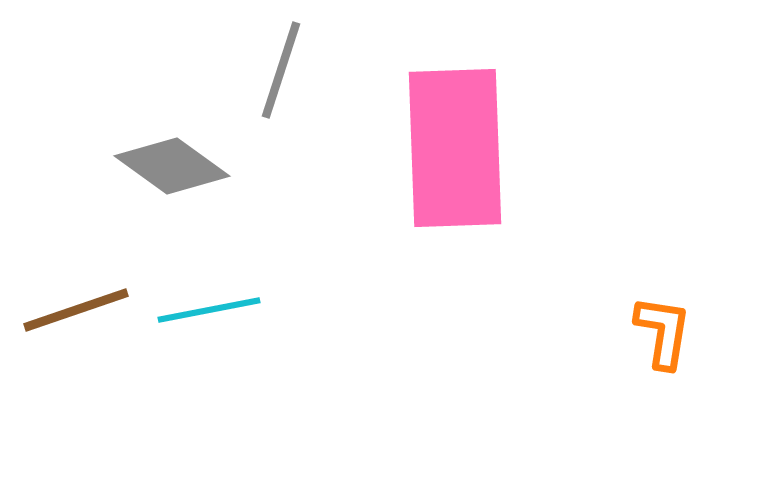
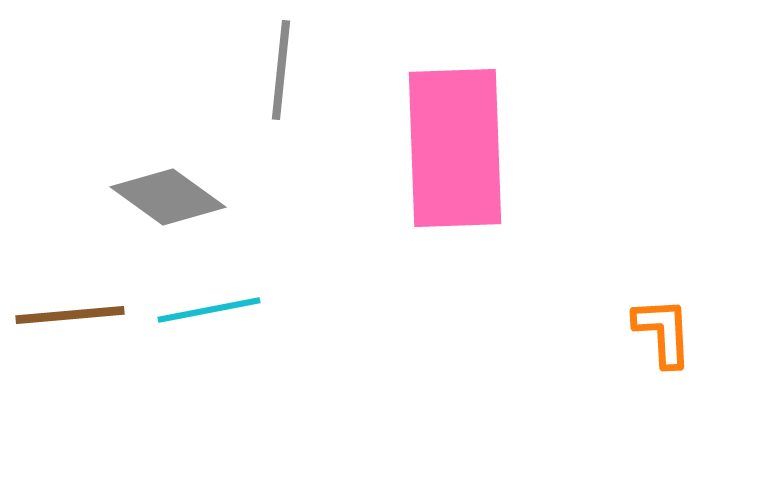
gray line: rotated 12 degrees counterclockwise
gray diamond: moved 4 px left, 31 px down
brown line: moved 6 px left, 5 px down; rotated 14 degrees clockwise
orange L-shape: rotated 12 degrees counterclockwise
